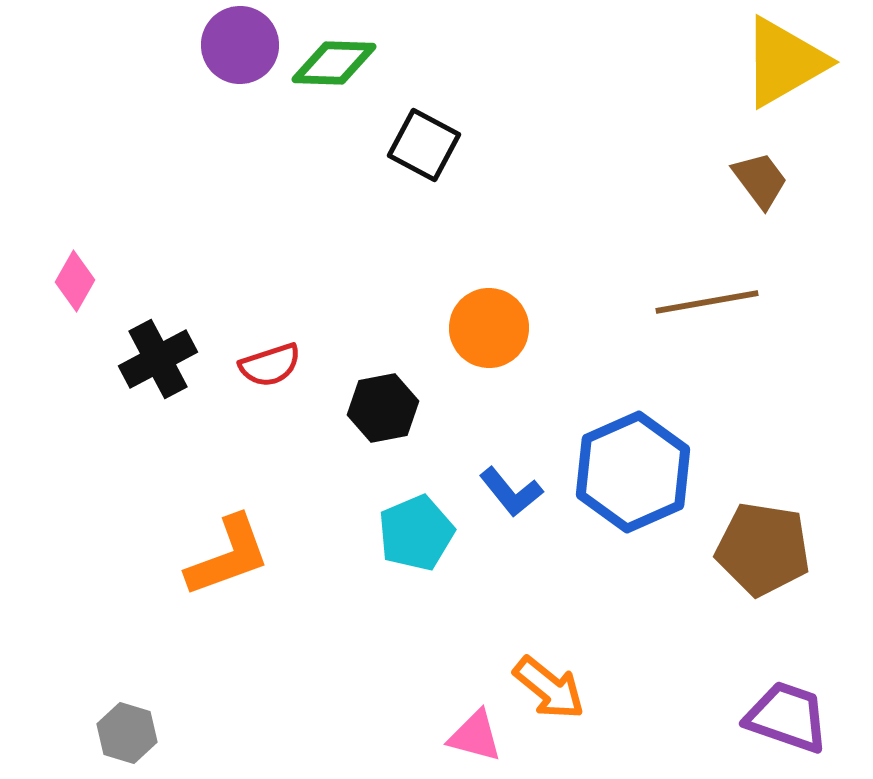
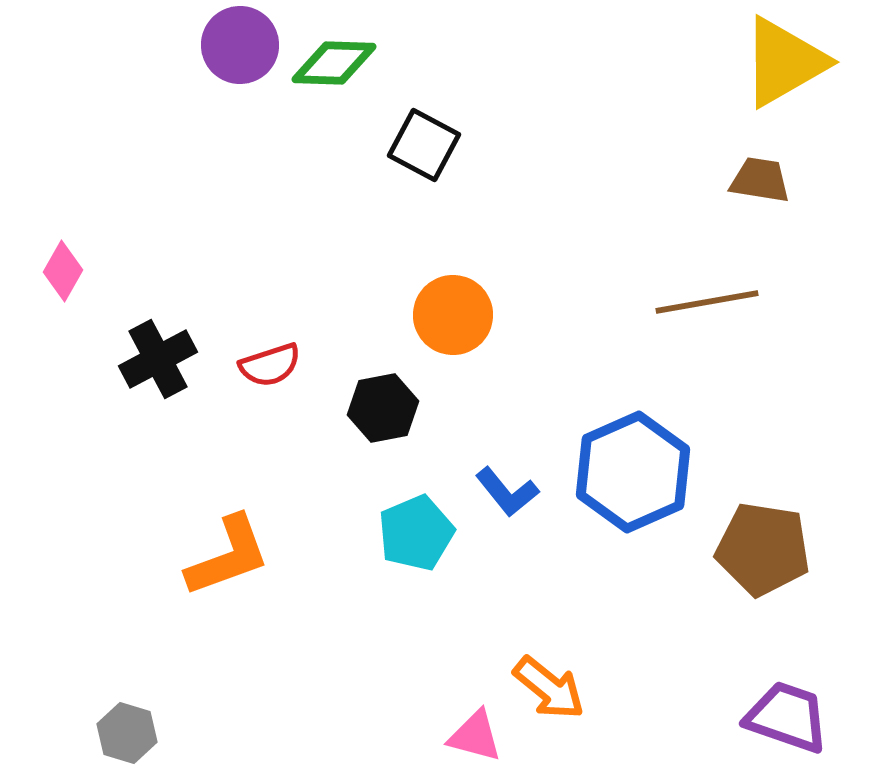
brown trapezoid: rotated 44 degrees counterclockwise
pink diamond: moved 12 px left, 10 px up
orange circle: moved 36 px left, 13 px up
blue L-shape: moved 4 px left
